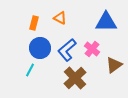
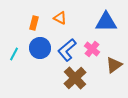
cyan line: moved 16 px left, 16 px up
